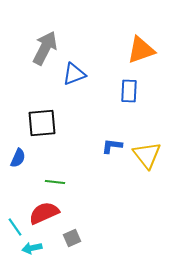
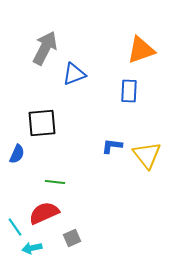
blue semicircle: moved 1 px left, 4 px up
